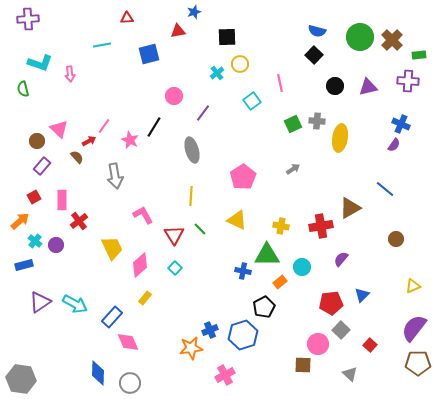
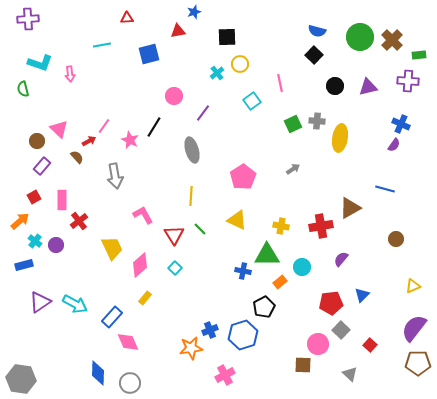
blue line at (385, 189): rotated 24 degrees counterclockwise
